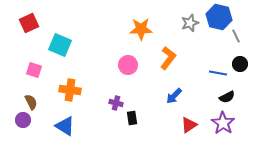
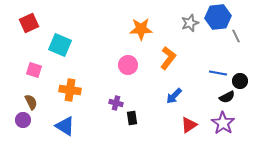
blue hexagon: moved 1 px left; rotated 20 degrees counterclockwise
black circle: moved 17 px down
